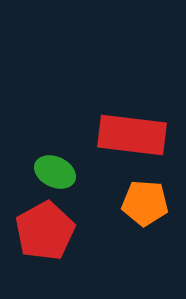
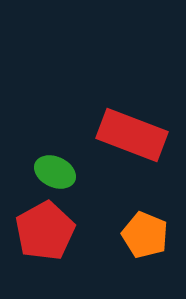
red rectangle: rotated 14 degrees clockwise
orange pentagon: moved 32 px down; rotated 18 degrees clockwise
